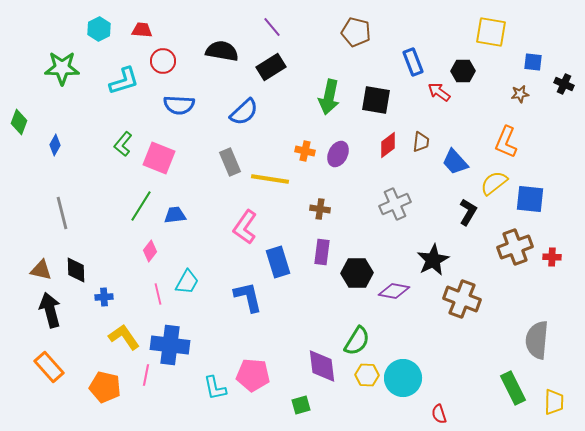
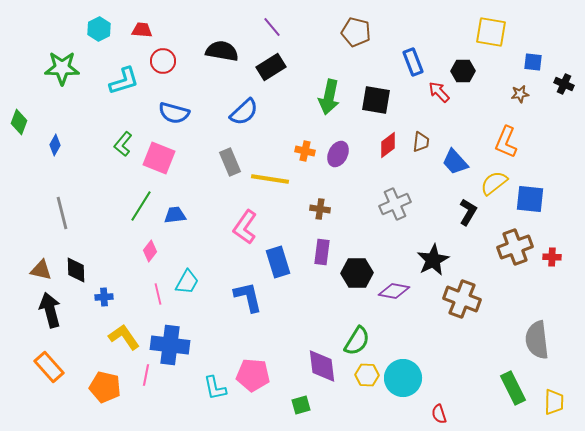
red arrow at (439, 92): rotated 10 degrees clockwise
blue semicircle at (179, 105): moved 5 px left, 8 px down; rotated 12 degrees clockwise
gray semicircle at (537, 340): rotated 12 degrees counterclockwise
